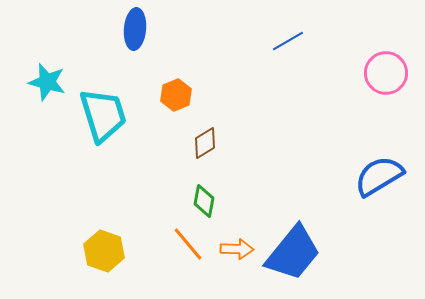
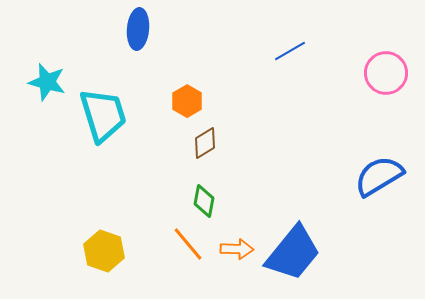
blue ellipse: moved 3 px right
blue line: moved 2 px right, 10 px down
orange hexagon: moved 11 px right, 6 px down; rotated 8 degrees counterclockwise
